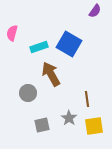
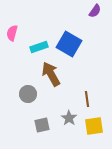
gray circle: moved 1 px down
